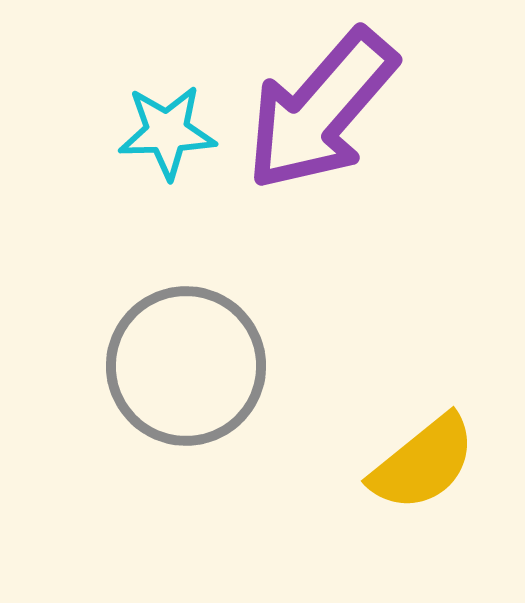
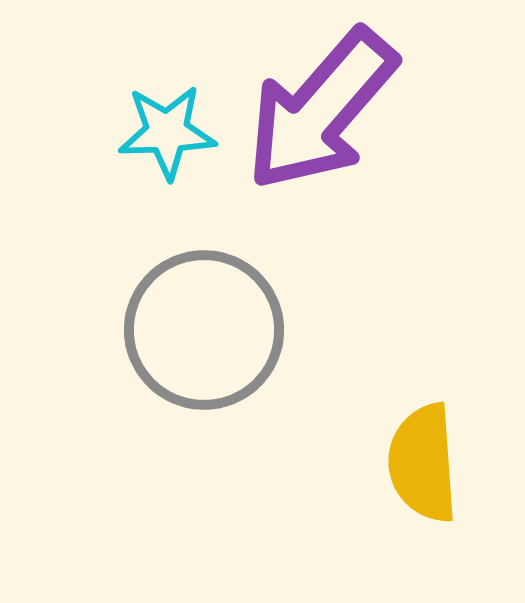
gray circle: moved 18 px right, 36 px up
yellow semicircle: rotated 125 degrees clockwise
